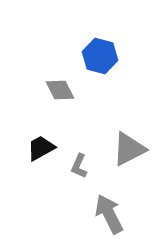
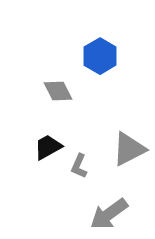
blue hexagon: rotated 16 degrees clockwise
gray diamond: moved 2 px left, 1 px down
black trapezoid: moved 7 px right, 1 px up
gray arrow: rotated 99 degrees counterclockwise
